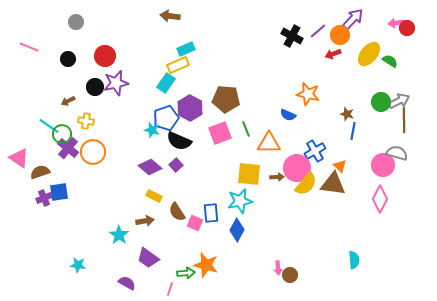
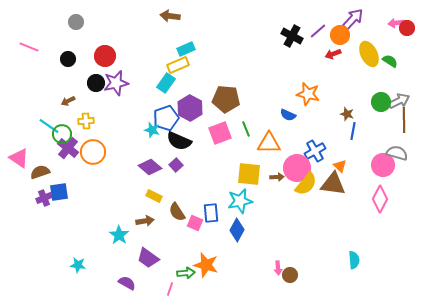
yellow ellipse at (369, 54): rotated 65 degrees counterclockwise
black circle at (95, 87): moved 1 px right, 4 px up
yellow cross at (86, 121): rotated 14 degrees counterclockwise
